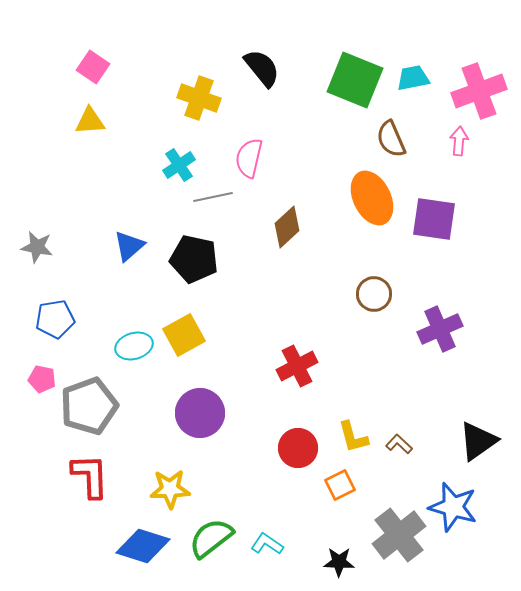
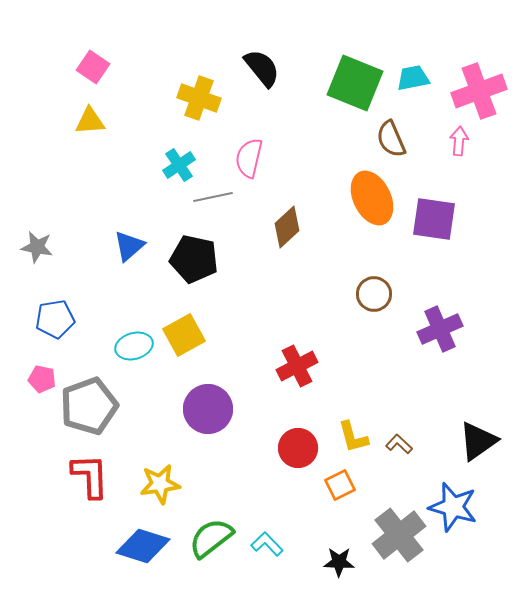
green square: moved 3 px down
purple circle: moved 8 px right, 4 px up
yellow star: moved 10 px left, 5 px up; rotated 6 degrees counterclockwise
cyan L-shape: rotated 12 degrees clockwise
